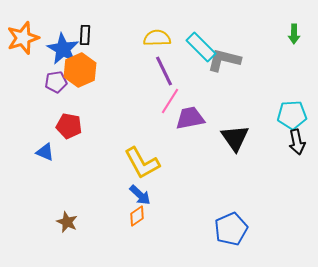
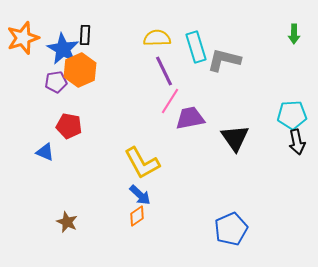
cyan rectangle: moved 5 px left; rotated 28 degrees clockwise
